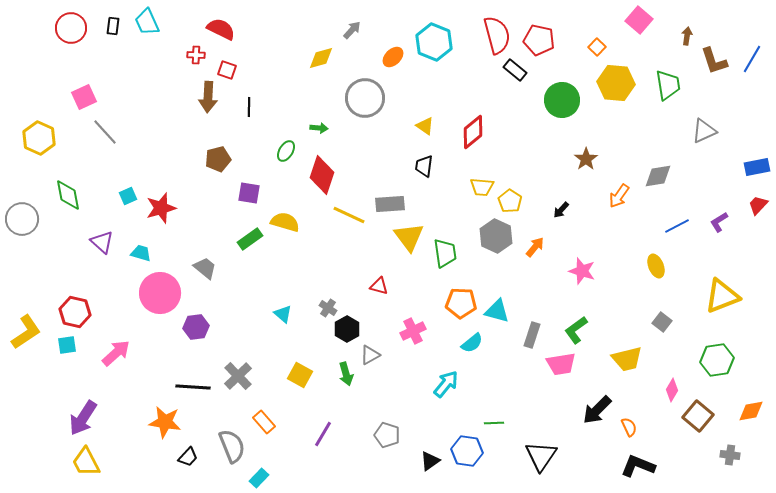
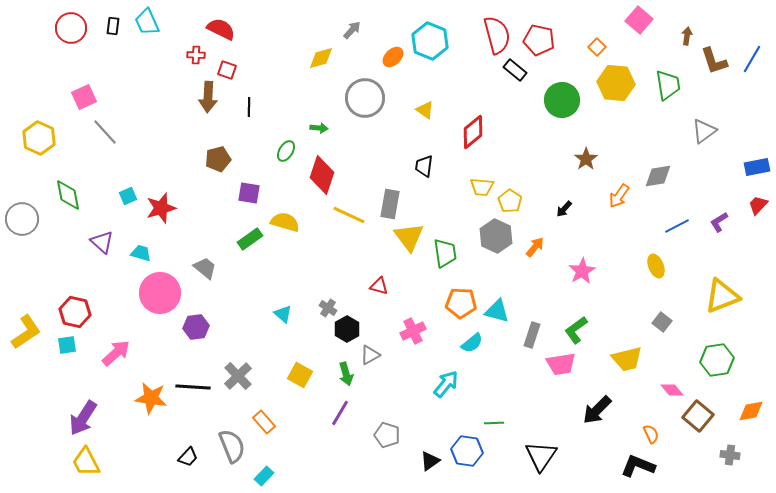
cyan hexagon at (434, 42): moved 4 px left, 1 px up
yellow triangle at (425, 126): moved 16 px up
gray triangle at (704, 131): rotated 12 degrees counterclockwise
gray rectangle at (390, 204): rotated 76 degrees counterclockwise
black arrow at (561, 210): moved 3 px right, 1 px up
pink star at (582, 271): rotated 24 degrees clockwise
pink diamond at (672, 390): rotated 70 degrees counterclockwise
orange star at (165, 422): moved 14 px left, 24 px up
orange semicircle at (629, 427): moved 22 px right, 7 px down
purple line at (323, 434): moved 17 px right, 21 px up
cyan rectangle at (259, 478): moved 5 px right, 2 px up
